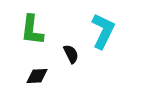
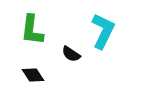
black semicircle: rotated 150 degrees clockwise
black diamond: moved 4 px left, 1 px up; rotated 60 degrees clockwise
